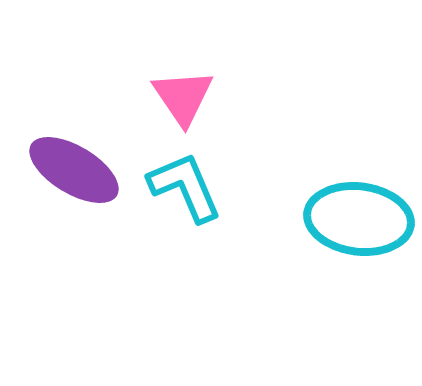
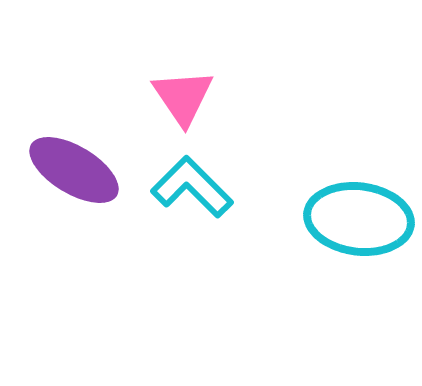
cyan L-shape: moved 7 px right; rotated 22 degrees counterclockwise
